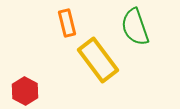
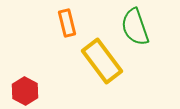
yellow rectangle: moved 4 px right, 1 px down
